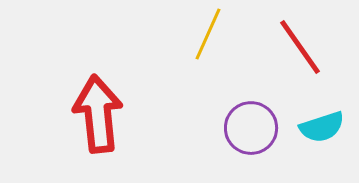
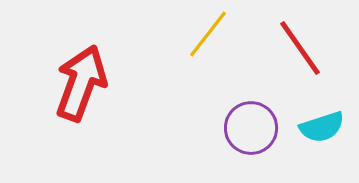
yellow line: rotated 14 degrees clockwise
red line: moved 1 px down
red arrow: moved 17 px left, 31 px up; rotated 26 degrees clockwise
